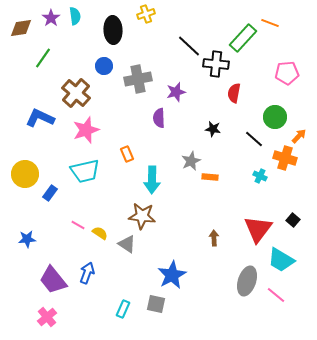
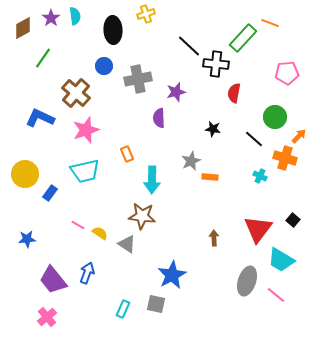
brown diamond at (21, 28): moved 2 px right; rotated 20 degrees counterclockwise
